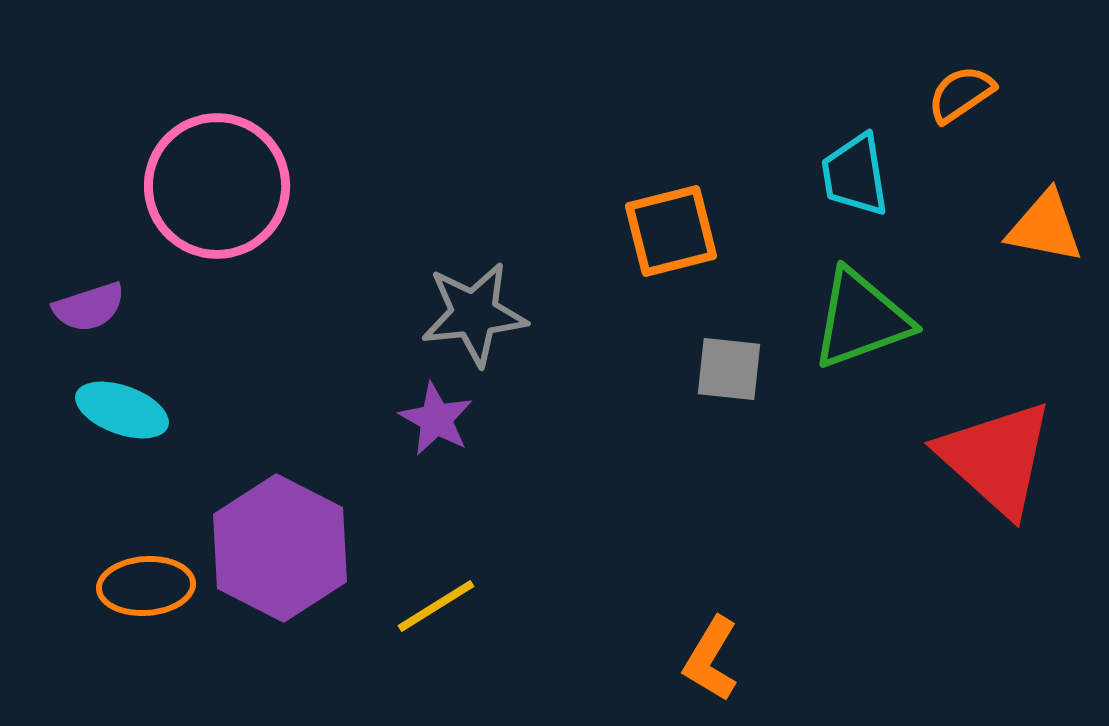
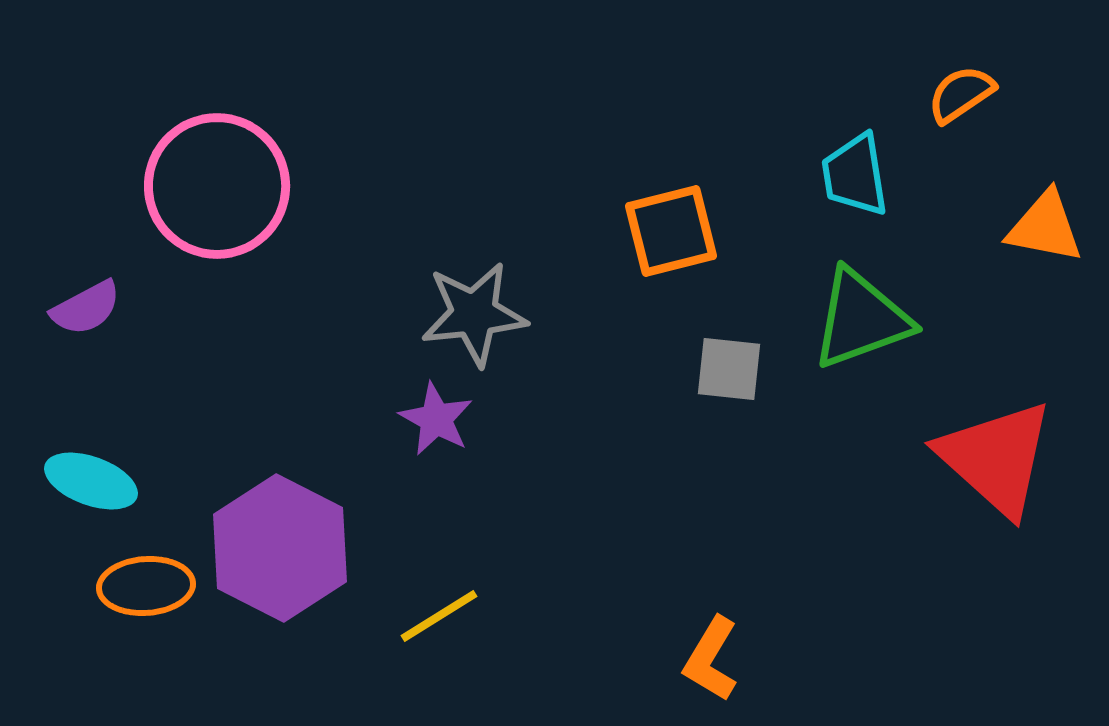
purple semicircle: moved 3 px left, 1 px down; rotated 10 degrees counterclockwise
cyan ellipse: moved 31 px left, 71 px down
yellow line: moved 3 px right, 10 px down
